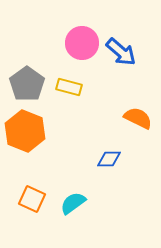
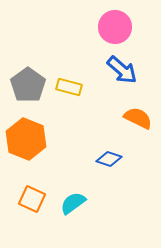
pink circle: moved 33 px right, 16 px up
blue arrow: moved 1 px right, 18 px down
gray pentagon: moved 1 px right, 1 px down
orange hexagon: moved 1 px right, 8 px down
blue diamond: rotated 20 degrees clockwise
